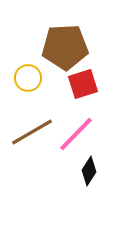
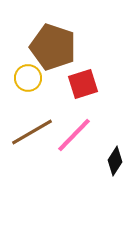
brown pentagon: moved 12 px left; rotated 21 degrees clockwise
pink line: moved 2 px left, 1 px down
black diamond: moved 26 px right, 10 px up
